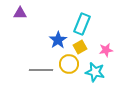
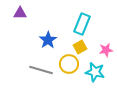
blue star: moved 10 px left
gray line: rotated 15 degrees clockwise
